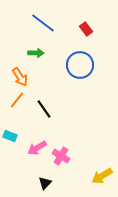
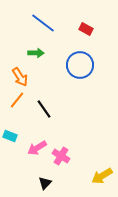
red rectangle: rotated 24 degrees counterclockwise
